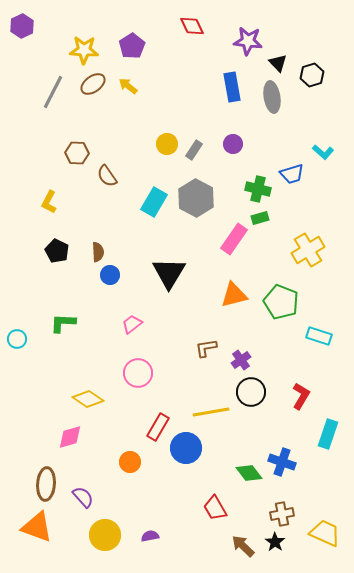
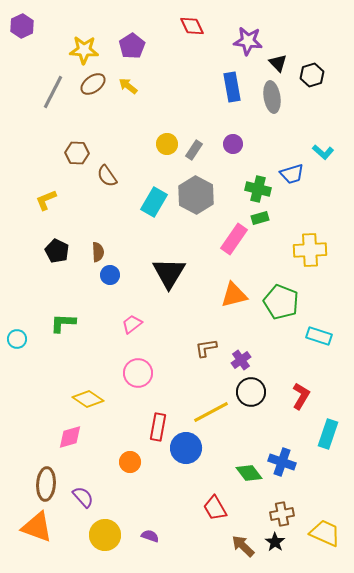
gray hexagon at (196, 198): moved 3 px up
yellow L-shape at (49, 202): moved 3 px left, 2 px up; rotated 40 degrees clockwise
yellow cross at (308, 250): moved 2 px right; rotated 28 degrees clockwise
yellow line at (211, 412): rotated 18 degrees counterclockwise
red rectangle at (158, 427): rotated 20 degrees counterclockwise
purple semicircle at (150, 536): rotated 30 degrees clockwise
